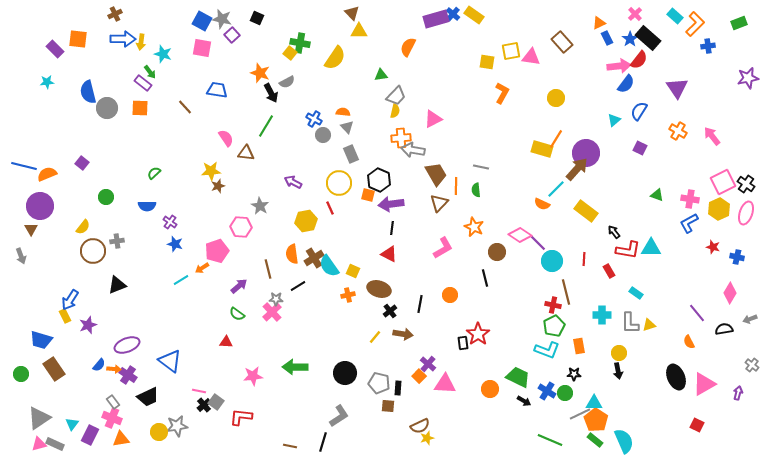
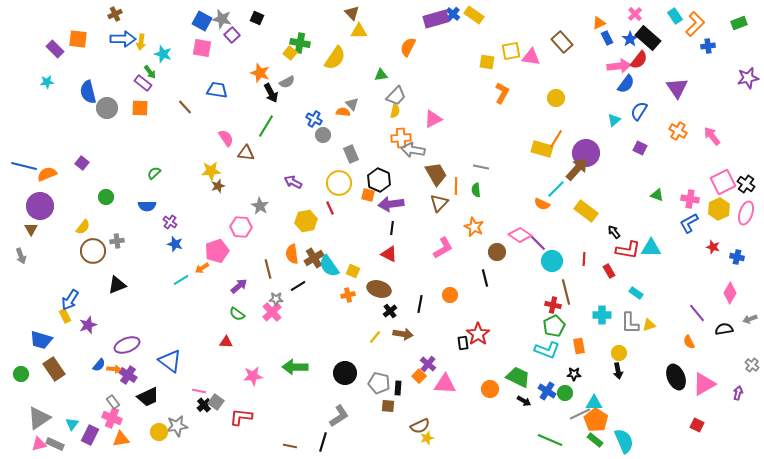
cyan rectangle at (675, 16): rotated 14 degrees clockwise
gray triangle at (347, 127): moved 5 px right, 23 px up
